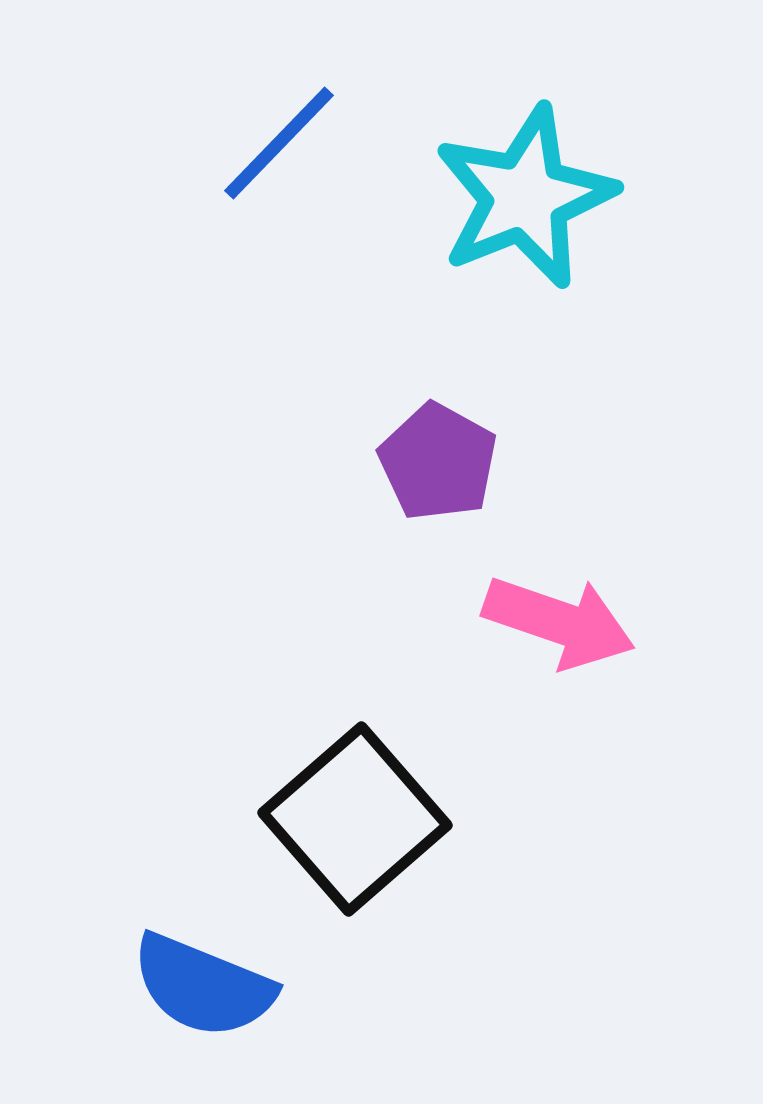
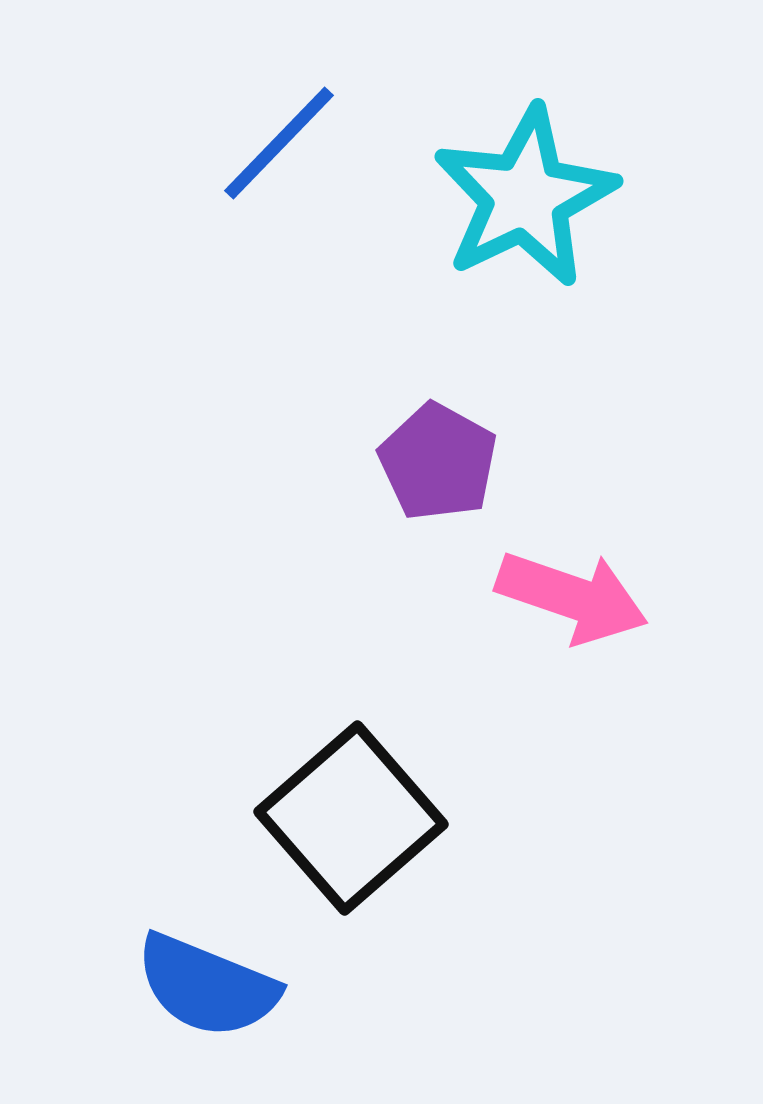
cyan star: rotated 4 degrees counterclockwise
pink arrow: moved 13 px right, 25 px up
black square: moved 4 px left, 1 px up
blue semicircle: moved 4 px right
